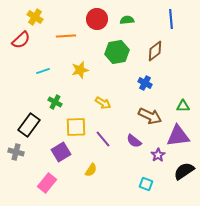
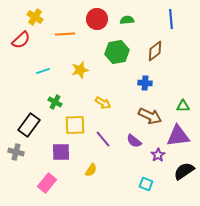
orange line: moved 1 px left, 2 px up
blue cross: rotated 24 degrees counterclockwise
yellow square: moved 1 px left, 2 px up
purple square: rotated 30 degrees clockwise
